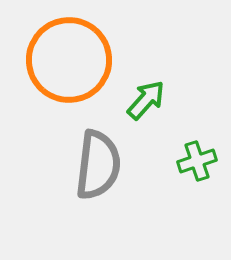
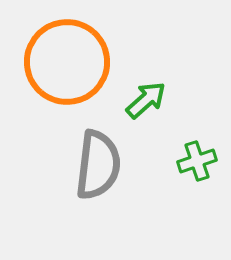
orange circle: moved 2 px left, 2 px down
green arrow: rotated 6 degrees clockwise
